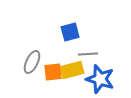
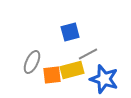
gray line: rotated 24 degrees counterclockwise
orange square: moved 1 px left, 3 px down
blue star: moved 4 px right
